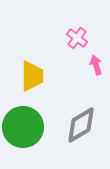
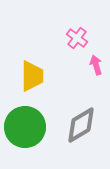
green circle: moved 2 px right
